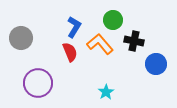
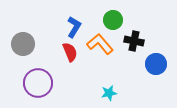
gray circle: moved 2 px right, 6 px down
cyan star: moved 3 px right, 1 px down; rotated 21 degrees clockwise
